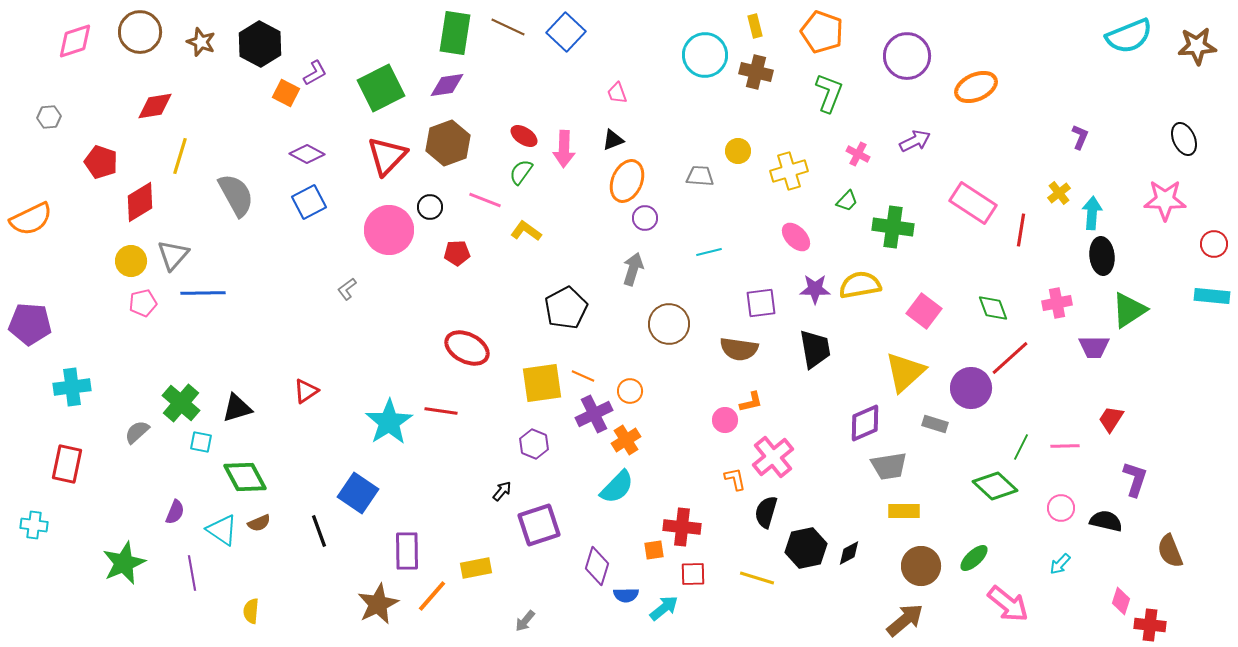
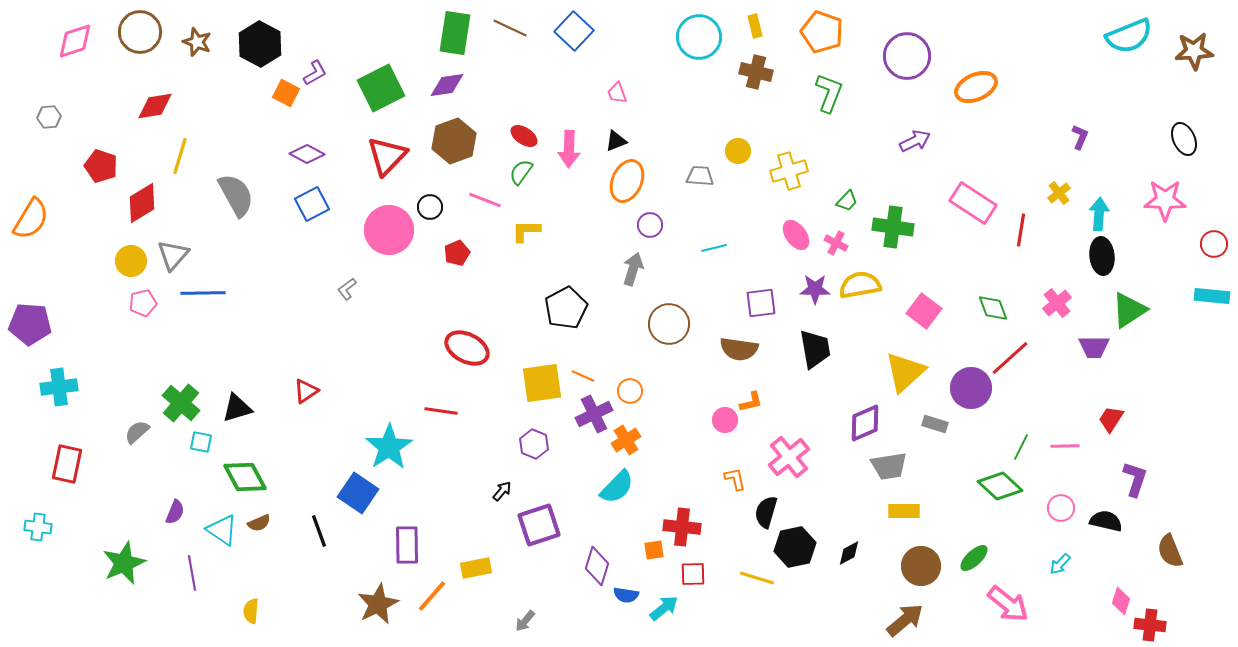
brown line at (508, 27): moved 2 px right, 1 px down
blue square at (566, 32): moved 8 px right, 1 px up
brown star at (201, 42): moved 4 px left
brown star at (1197, 46): moved 3 px left, 5 px down
cyan circle at (705, 55): moved 6 px left, 18 px up
black triangle at (613, 140): moved 3 px right, 1 px down
brown hexagon at (448, 143): moved 6 px right, 2 px up
pink arrow at (564, 149): moved 5 px right
pink cross at (858, 154): moved 22 px left, 89 px down
red pentagon at (101, 162): moved 4 px down
red diamond at (140, 202): moved 2 px right, 1 px down
blue square at (309, 202): moved 3 px right, 2 px down
cyan arrow at (1092, 213): moved 7 px right, 1 px down
purple circle at (645, 218): moved 5 px right, 7 px down
orange semicircle at (31, 219): rotated 33 degrees counterclockwise
yellow L-shape at (526, 231): rotated 36 degrees counterclockwise
pink ellipse at (796, 237): moved 2 px up; rotated 8 degrees clockwise
cyan line at (709, 252): moved 5 px right, 4 px up
red pentagon at (457, 253): rotated 20 degrees counterclockwise
pink cross at (1057, 303): rotated 28 degrees counterclockwise
cyan cross at (72, 387): moved 13 px left
cyan star at (389, 422): moved 25 px down
pink cross at (773, 457): moved 16 px right
green diamond at (995, 486): moved 5 px right
cyan cross at (34, 525): moved 4 px right, 2 px down
black hexagon at (806, 548): moved 11 px left, 1 px up
purple rectangle at (407, 551): moved 6 px up
blue semicircle at (626, 595): rotated 10 degrees clockwise
